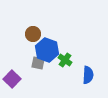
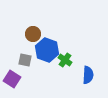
gray square: moved 13 px left, 3 px up
purple square: rotated 12 degrees counterclockwise
